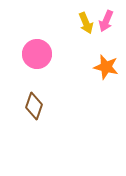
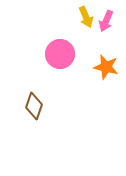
yellow arrow: moved 6 px up
pink circle: moved 23 px right
